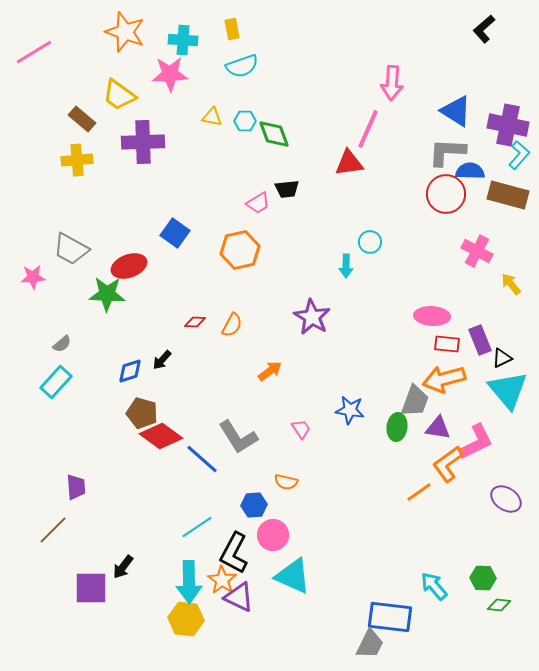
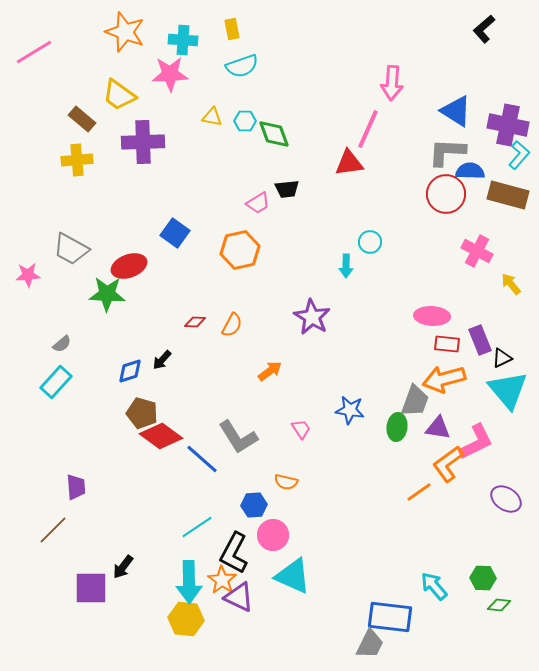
pink star at (33, 277): moved 5 px left, 2 px up
